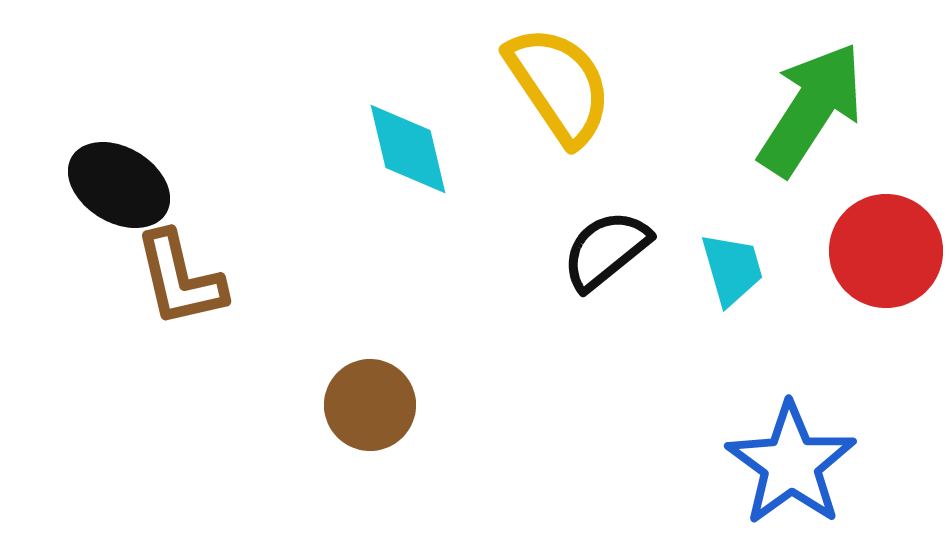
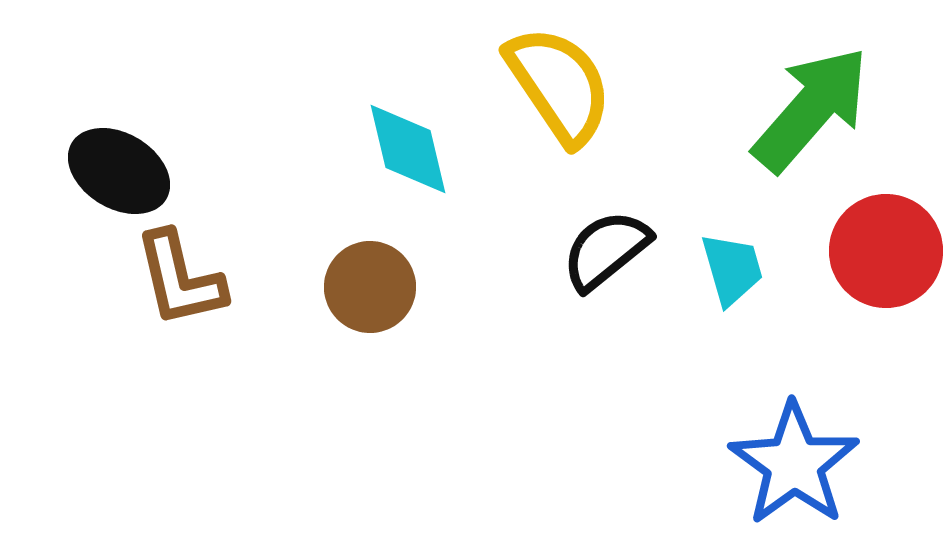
green arrow: rotated 8 degrees clockwise
black ellipse: moved 14 px up
brown circle: moved 118 px up
blue star: moved 3 px right
